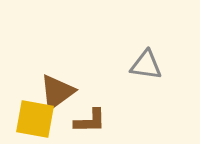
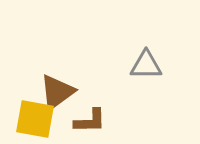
gray triangle: rotated 8 degrees counterclockwise
